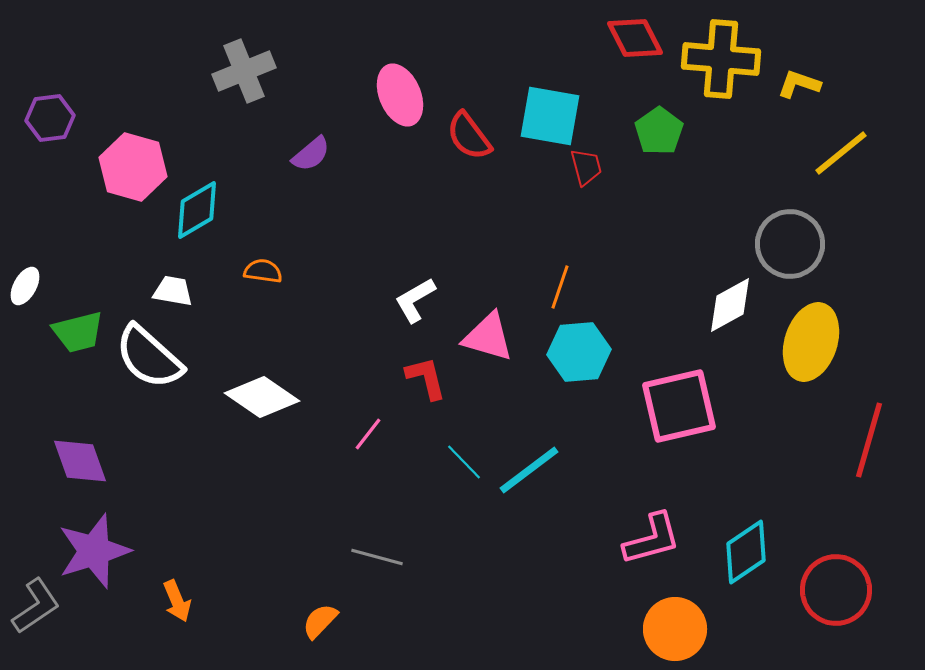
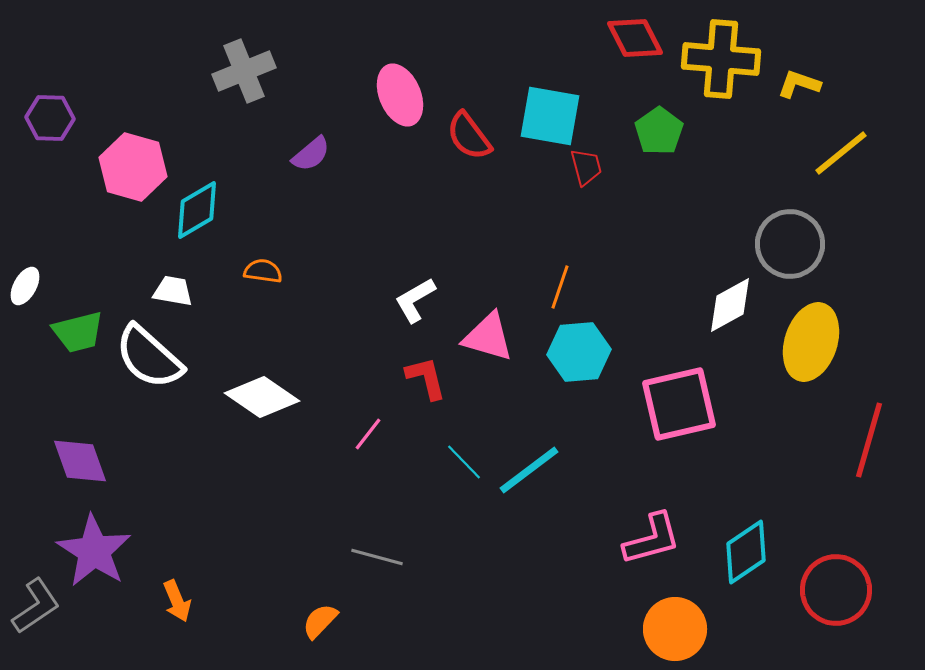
purple hexagon at (50, 118): rotated 9 degrees clockwise
pink square at (679, 406): moved 2 px up
purple star at (94, 551): rotated 22 degrees counterclockwise
